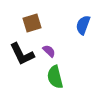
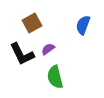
brown square: rotated 12 degrees counterclockwise
purple semicircle: moved 1 px left, 2 px up; rotated 80 degrees counterclockwise
